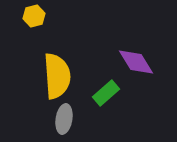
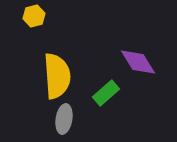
purple diamond: moved 2 px right
